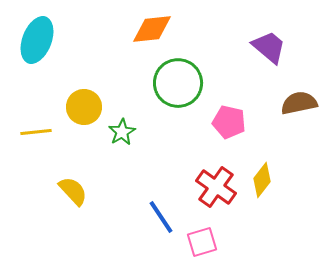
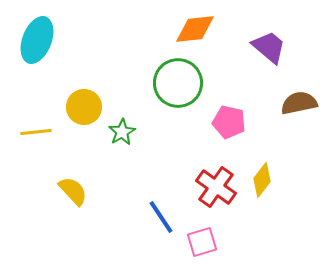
orange diamond: moved 43 px right
